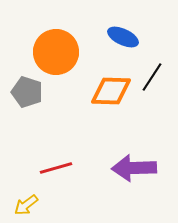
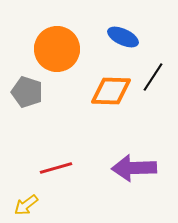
orange circle: moved 1 px right, 3 px up
black line: moved 1 px right
